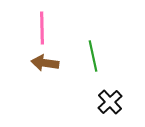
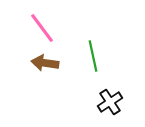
pink line: rotated 36 degrees counterclockwise
black cross: rotated 10 degrees clockwise
